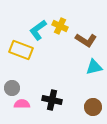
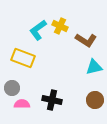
yellow rectangle: moved 2 px right, 8 px down
brown circle: moved 2 px right, 7 px up
